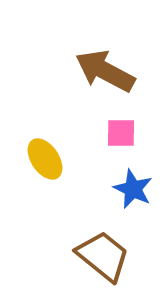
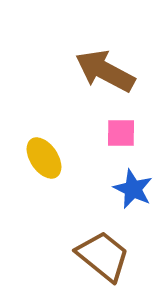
yellow ellipse: moved 1 px left, 1 px up
